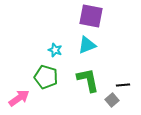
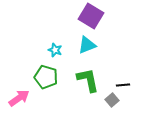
purple square: rotated 20 degrees clockwise
